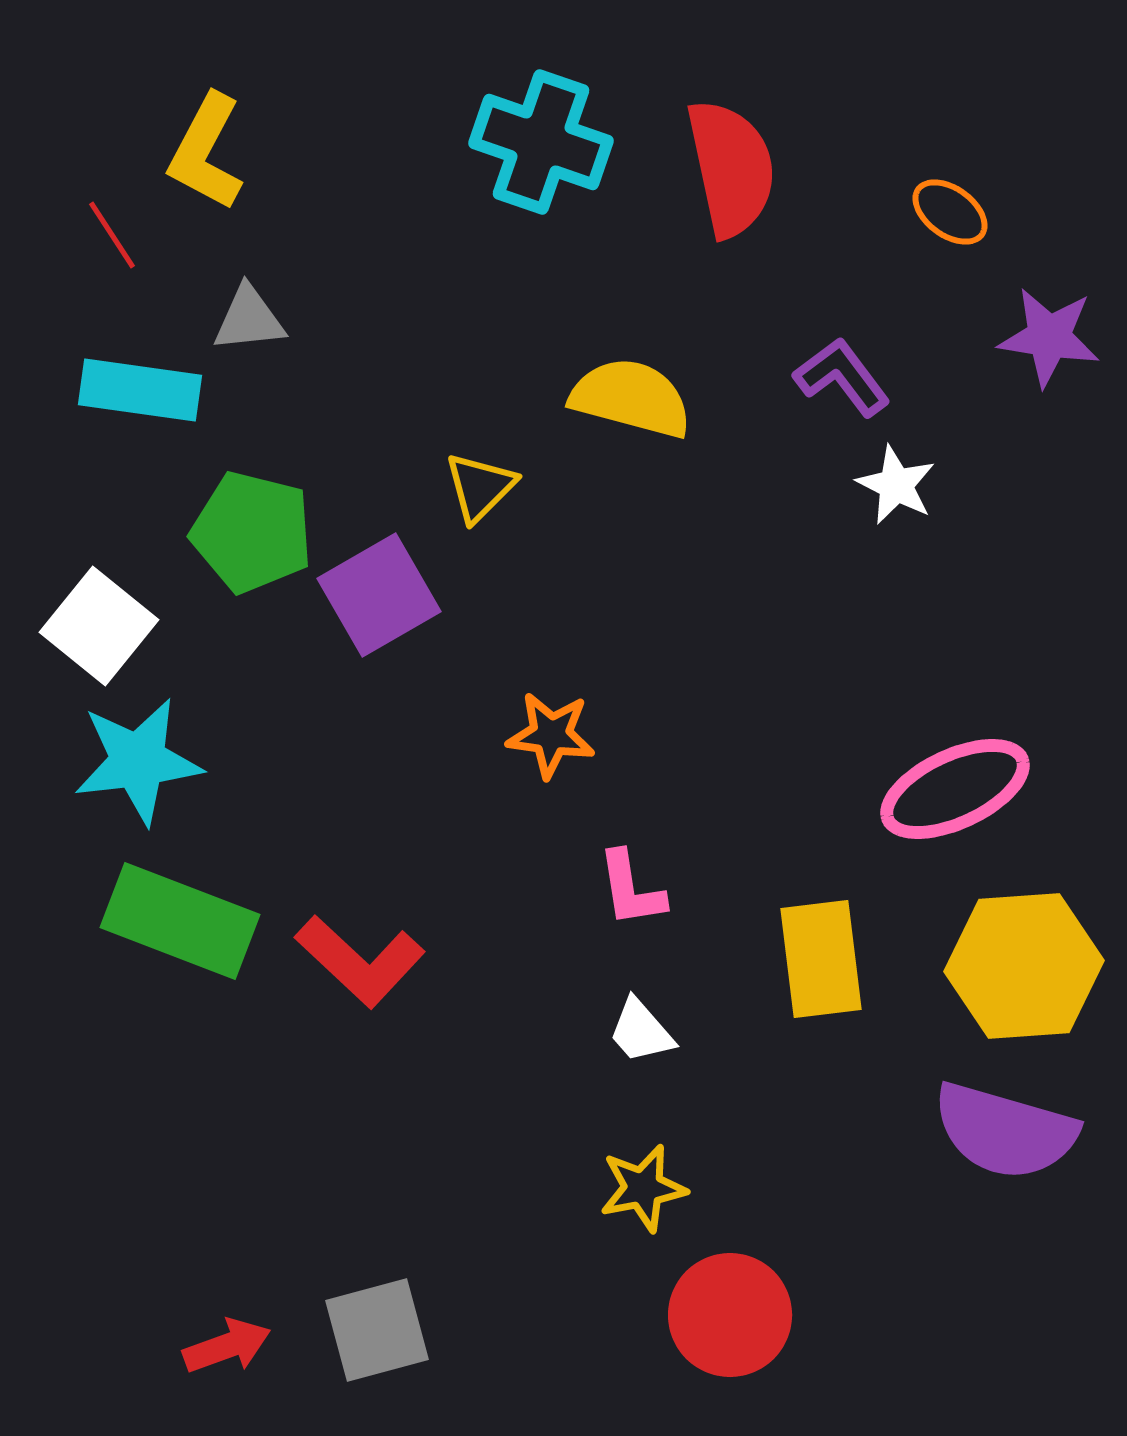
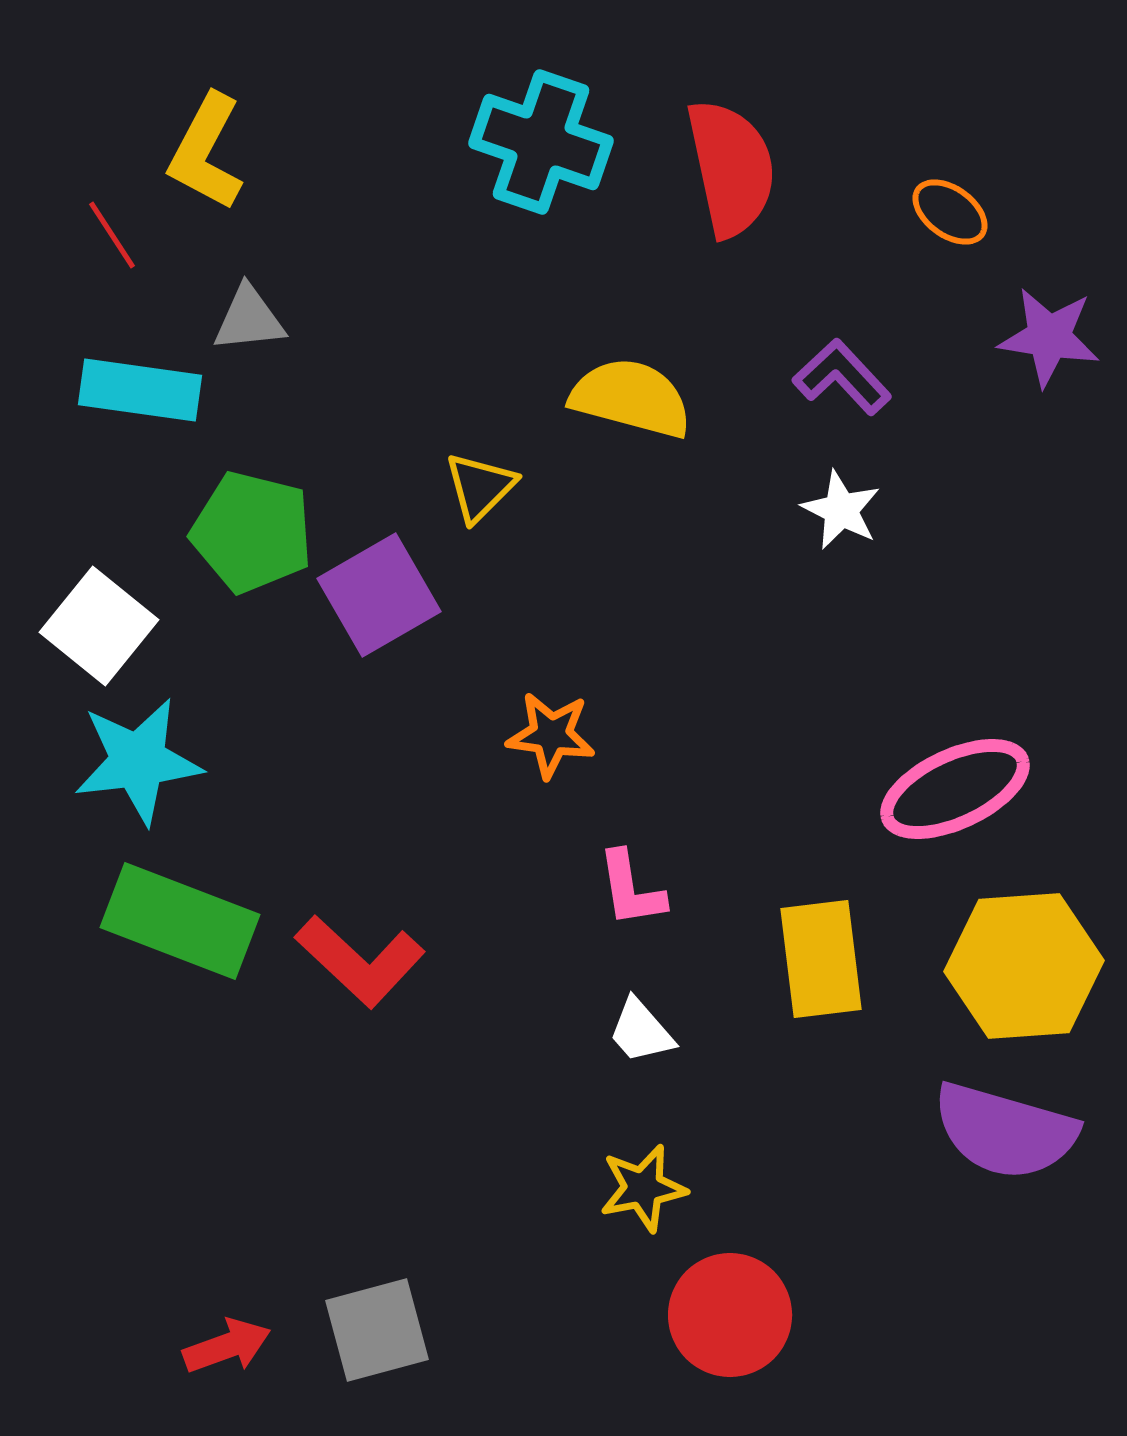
purple L-shape: rotated 6 degrees counterclockwise
white star: moved 55 px left, 25 px down
